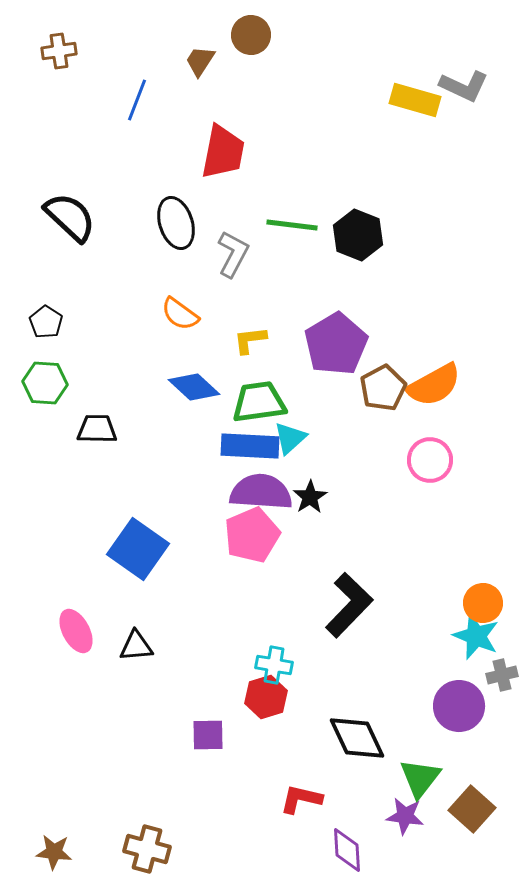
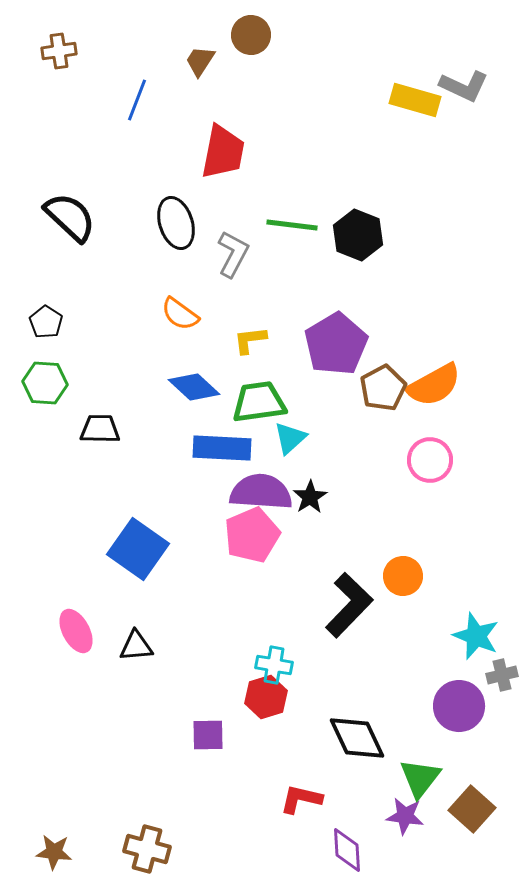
black trapezoid at (97, 429): moved 3 px right
blue rectangle at (250, 446): moved 28 px left, 2 px down
orange circle at (483, 603): moved 80 px left, 27 px up
